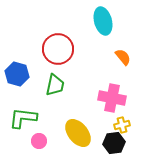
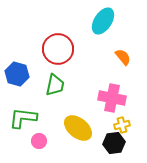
cyan ellipse: rotated 48 degrees clockwise
yellow ellipse: moved 5 px up; rotated 12 degrees counterclockwise
